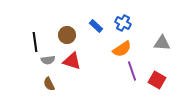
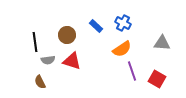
red square: moved 1 px up
brown semicircle: moved 9 px left, 2 px up
